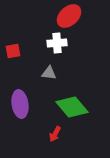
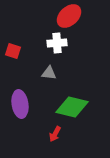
red square: rotated 28 degrees clockwise
green diamond: rotated 36 degrees counterclockwise
